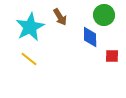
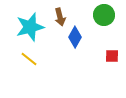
brown arrow: rotated 18 degrees clockwise
cyan star: rotated 12 degrees clockwise
blue diamond: moved 15 px left; rotated 30 degrees clockwise
